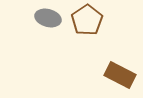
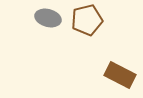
brown pentagon: rotated 20 degrees clockwise
